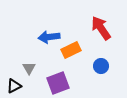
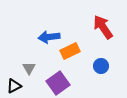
red arrow: moved 2 px right, 1 px up
orange rectangle: moved 1 px left, 1 px down
purple square: rotated 15 degrees counterclockwise
